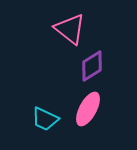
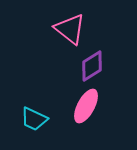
pink ellipse: moved 2 px left, 3 px up
cyan trapezoid: moved 11 px left
